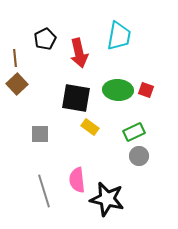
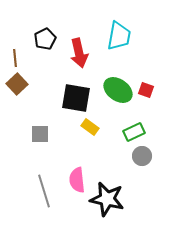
green ellipse: rotated 32 degrees clockwise
gray circle: moved 3 px right
